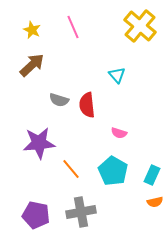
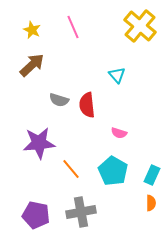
orange semicircle: moved 4 px left, 1 px down; rotated 77 degrees counterclockwise
